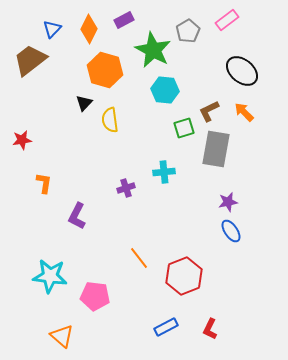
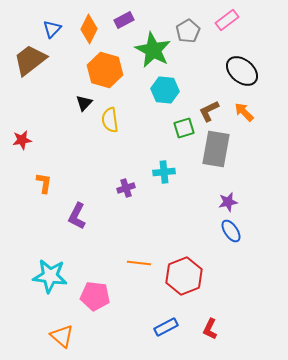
orange line: moved 5 px down; rotated 45 degrees counterclockwise
